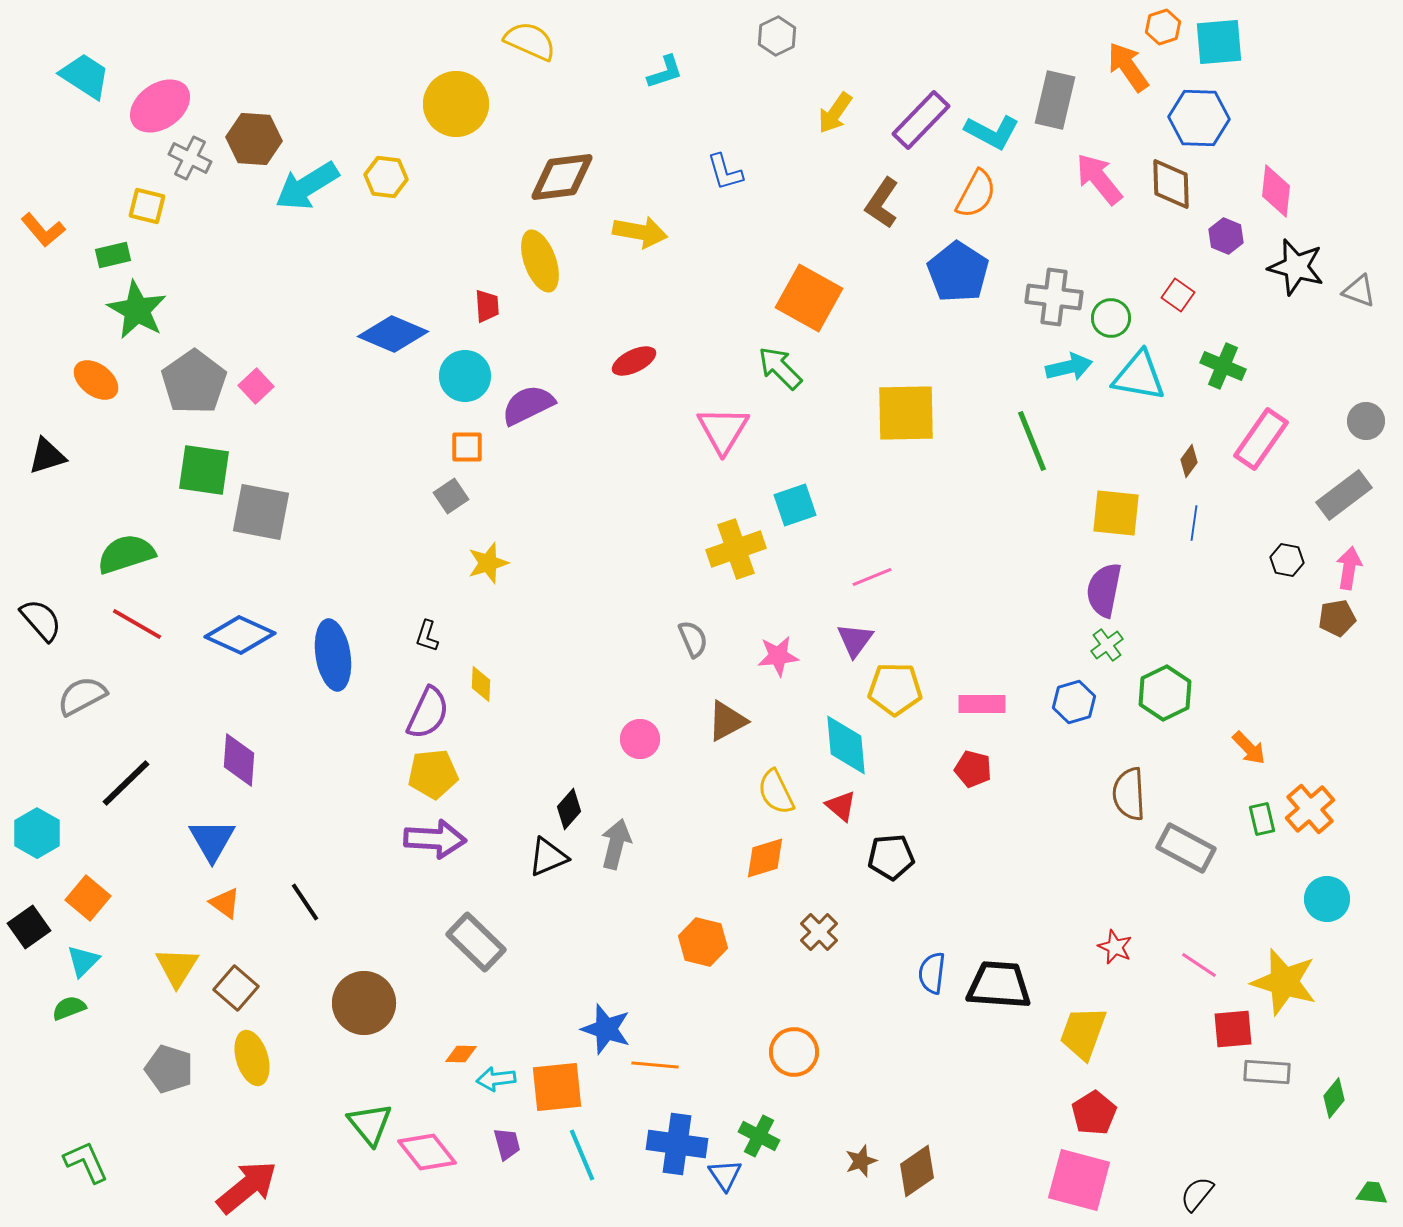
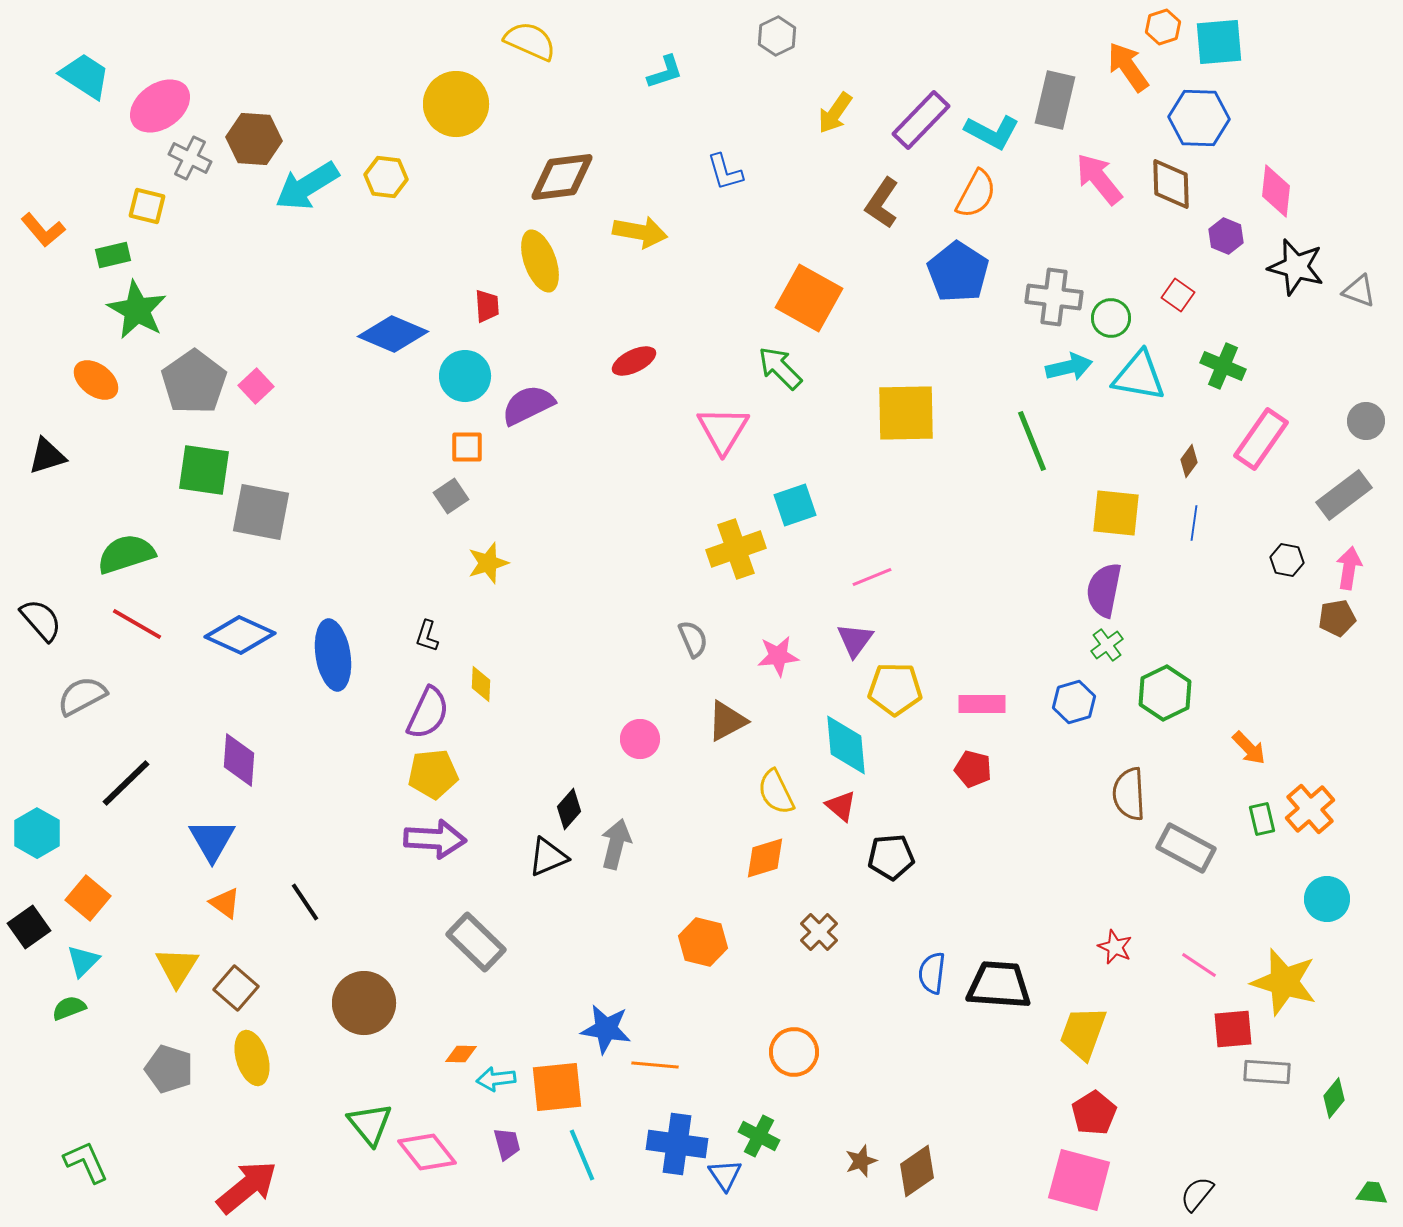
blue star at (606, 1029): rotated 9 degrees counterclockwise
